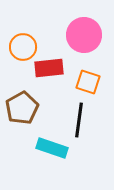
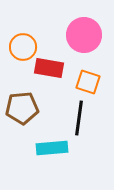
red rectangle: rotated 16 degrees clockwise
brown pentagon: rotated 24 degrees clockwise
black line: moved 2 px up
cyan rectangle: rotated 24 degrees counterclockwise
